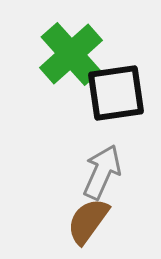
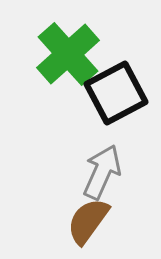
green cross: moved 3 px left
black square: rotated 20 degrees counterclockwise
